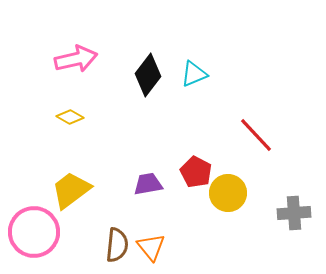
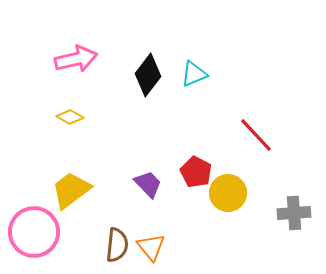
purple trapezoid: rotated 56 degrees clockwise
